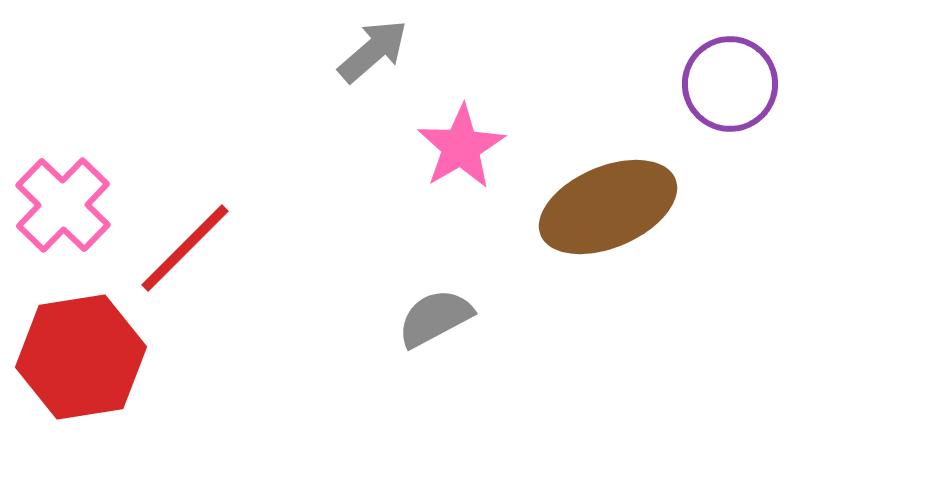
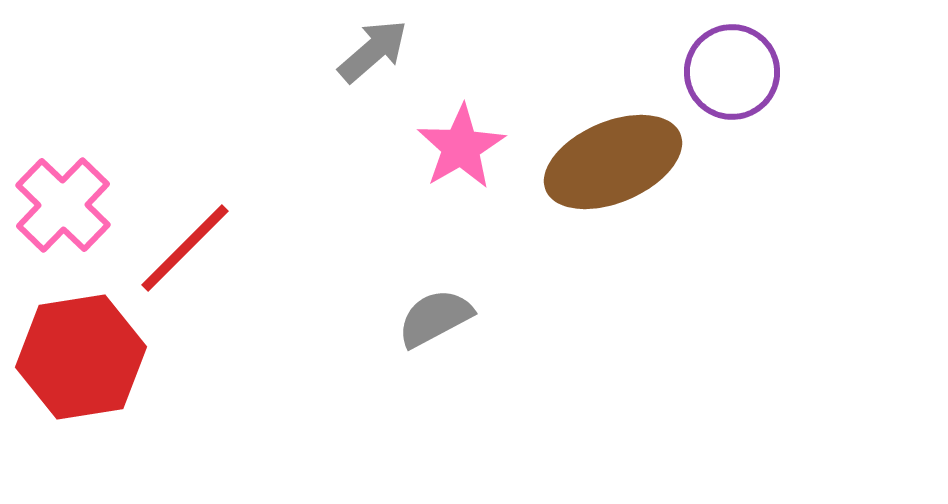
purple circle: moved 2 px right, 12 px up
brown ellipse: moved 5 px right, 45 px up
